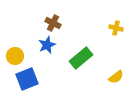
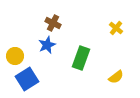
yellow cross: rotated 24 degrees clockwise
green rectangle: rotated 30 degrees counterclockwise
blue square: rotated 10 degrees counterclockwise
